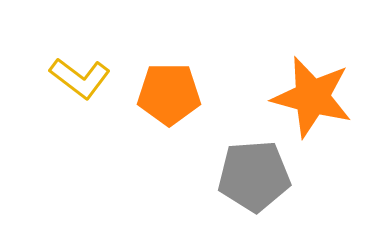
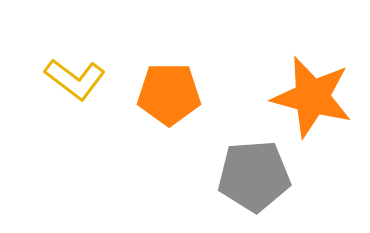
yellow L-shape: moved 5 px left, 1 px down
